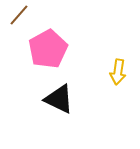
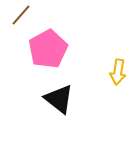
brown line: moved 2 px right
black triangle: rotated 12 degrees clockwise
